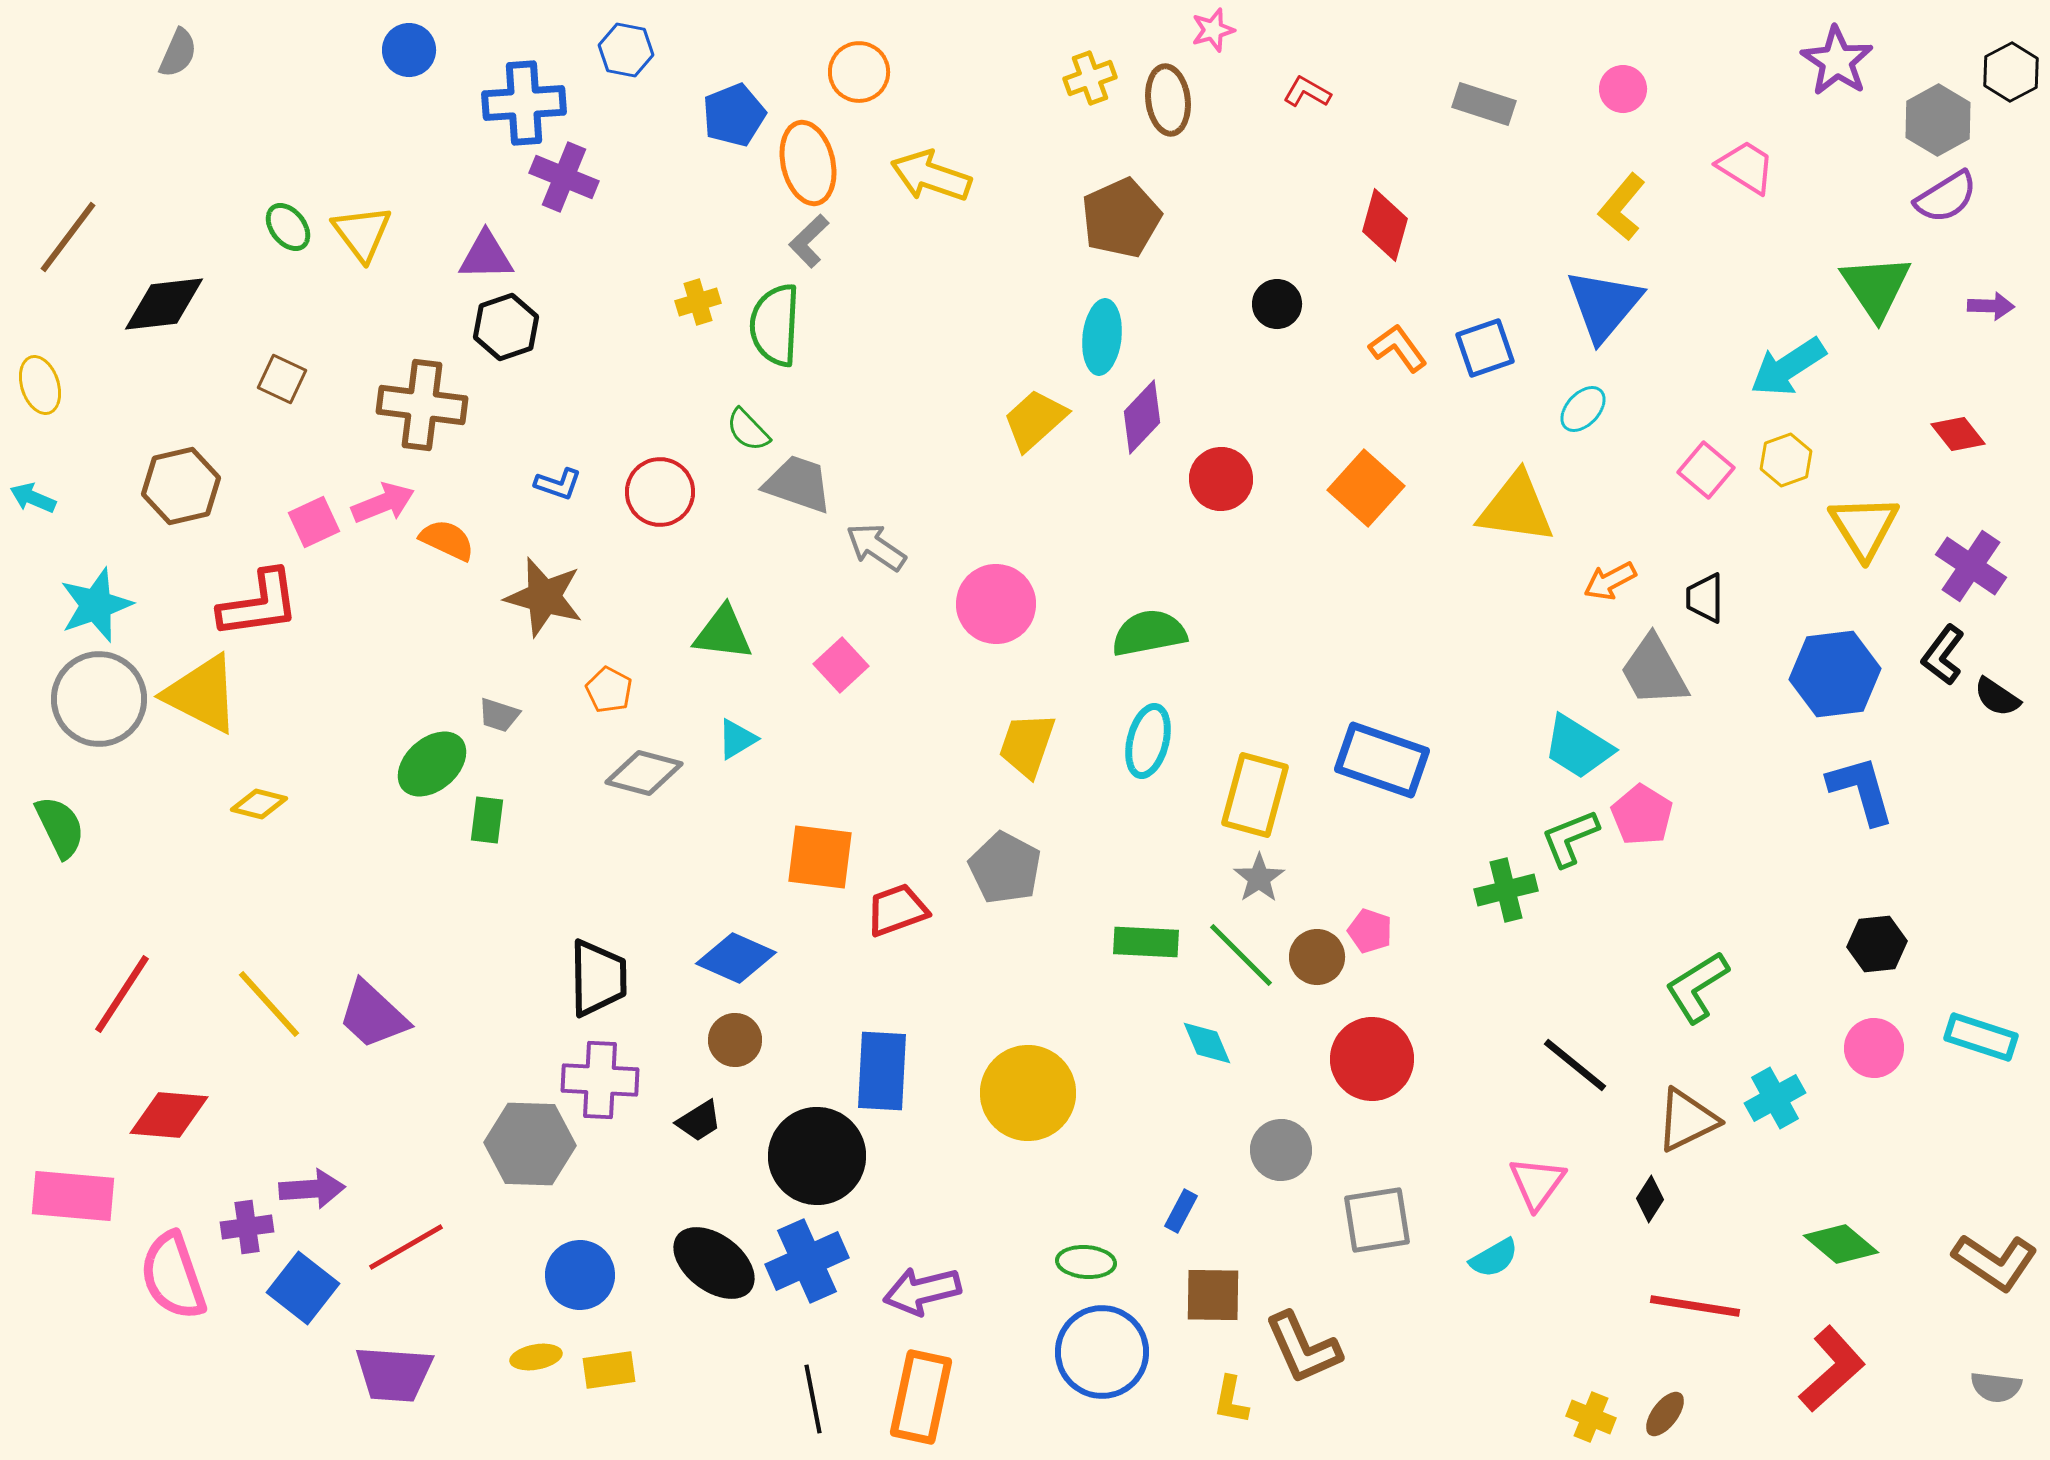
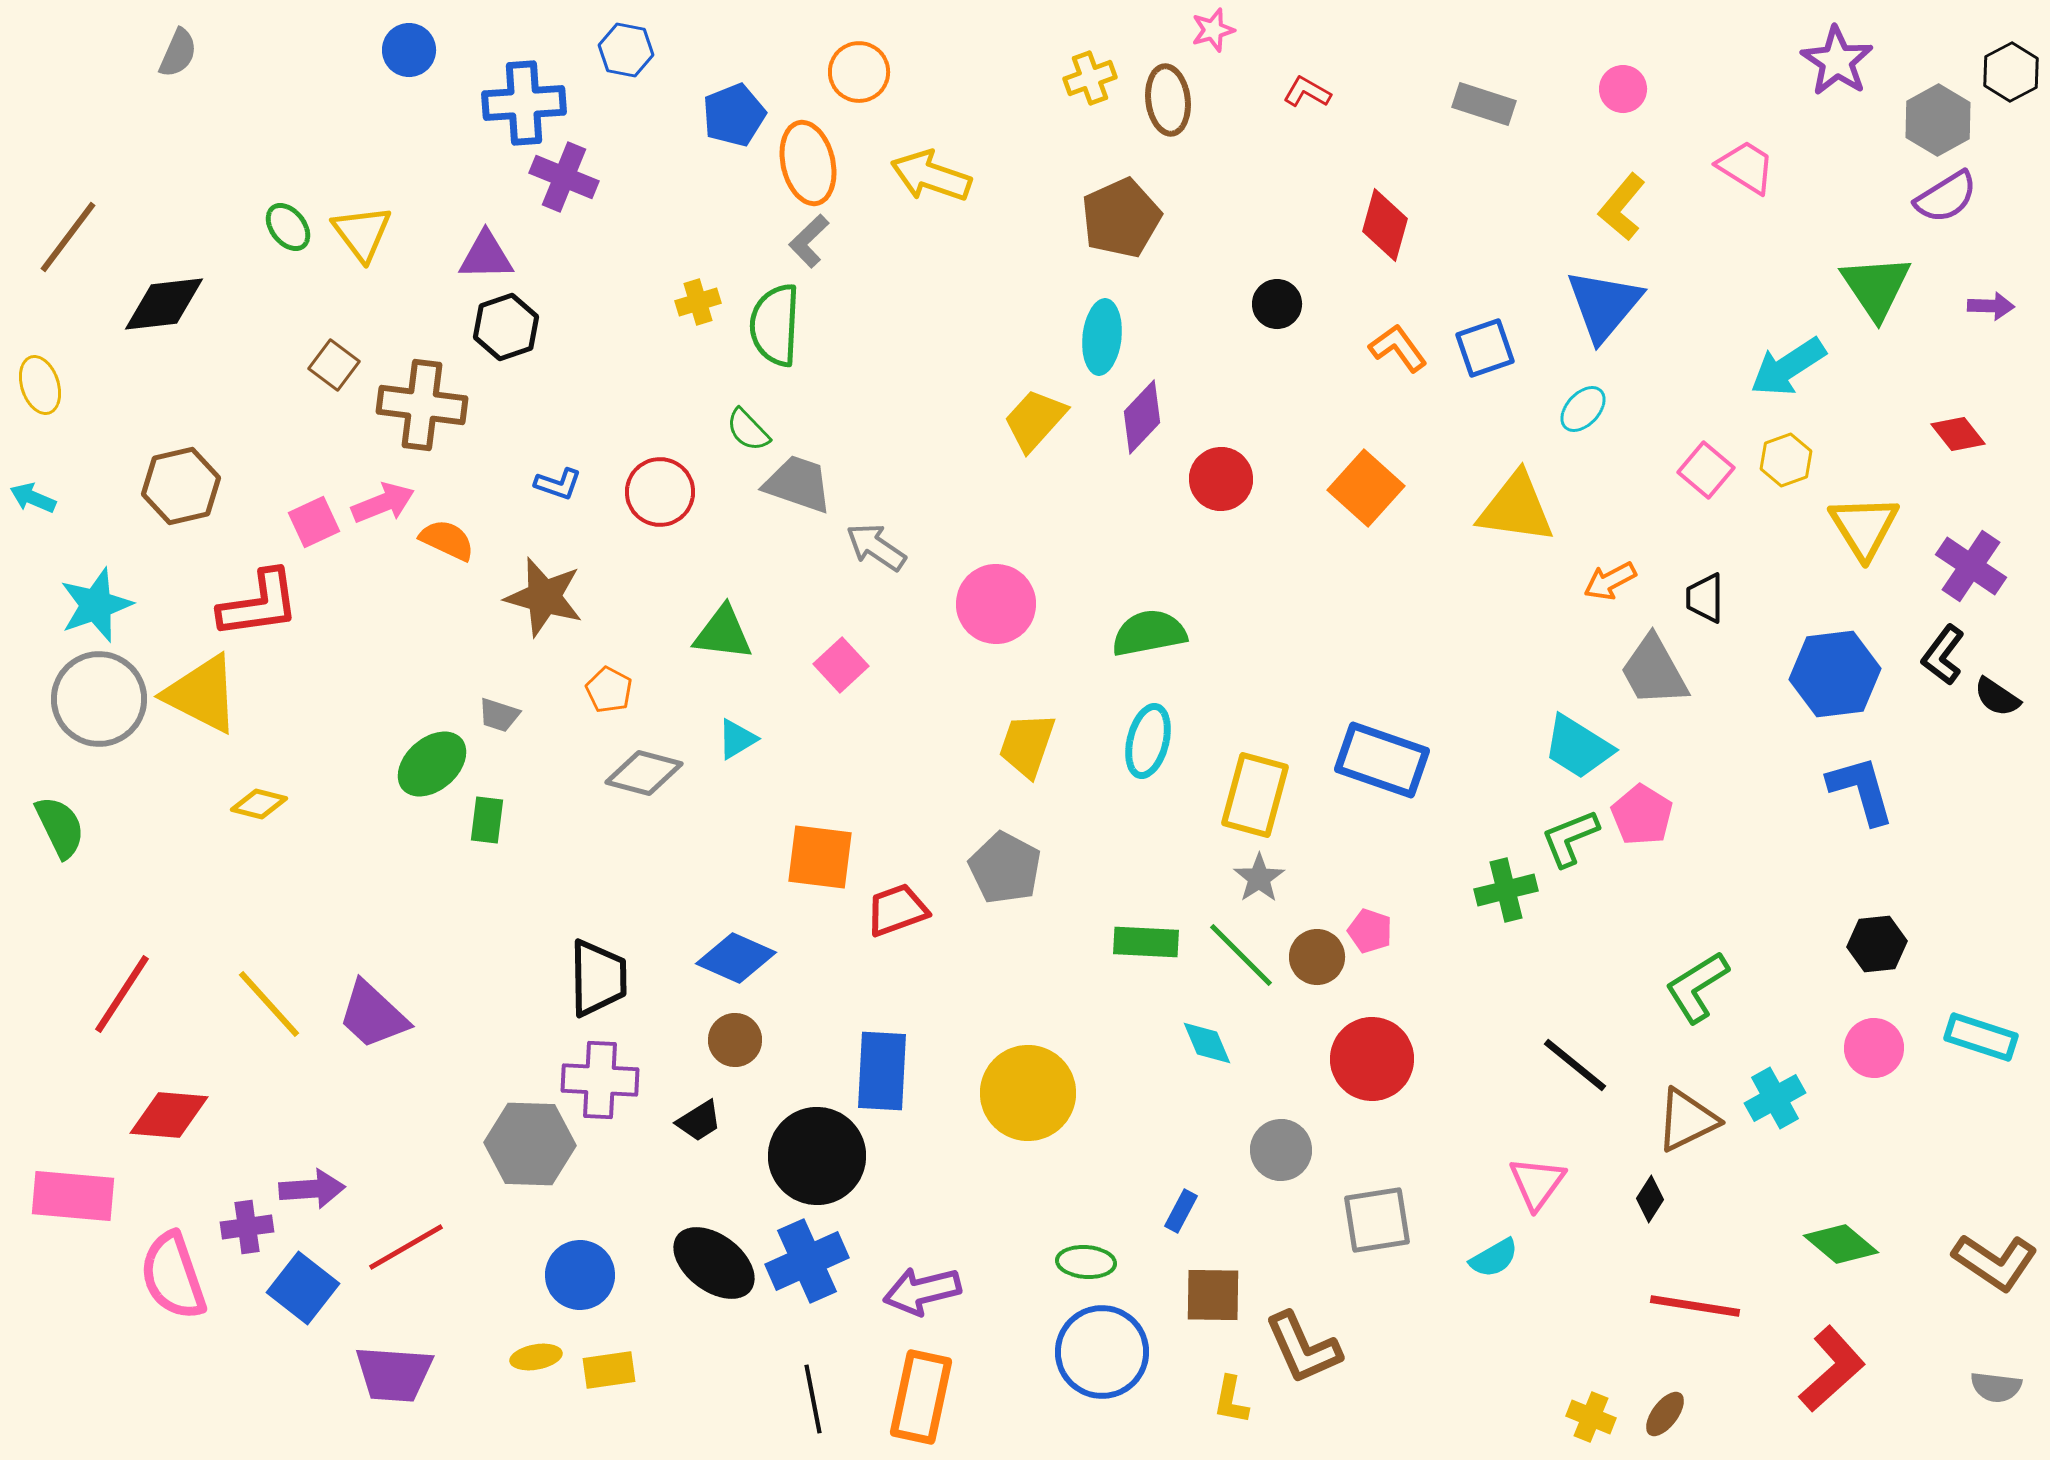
brown square at (282, 379): moved 52 px right, 14 px up; rotated 12 degrees clockwise
yellow trapezoid at (1035, 420): rotated 6 degrees counterclockwise
